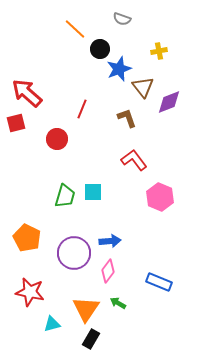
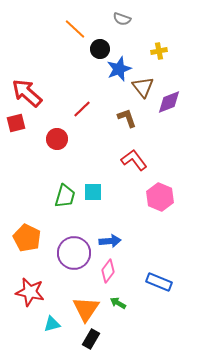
red line: rotated 24 degrees clockwise
